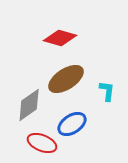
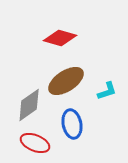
brown ellipse: moved 2 px down
cyan L-shape: rotated 65 degrees clockwise
blue ellipse: rotated 68 degrees counterclockwise
red ellipse: moved 7 px left
